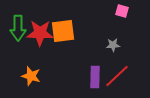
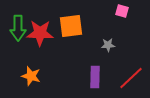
orange square: moved 8 px right, 5 px up
gray star: moved 5 px left
red line: moved 14 px right, 2 px down
